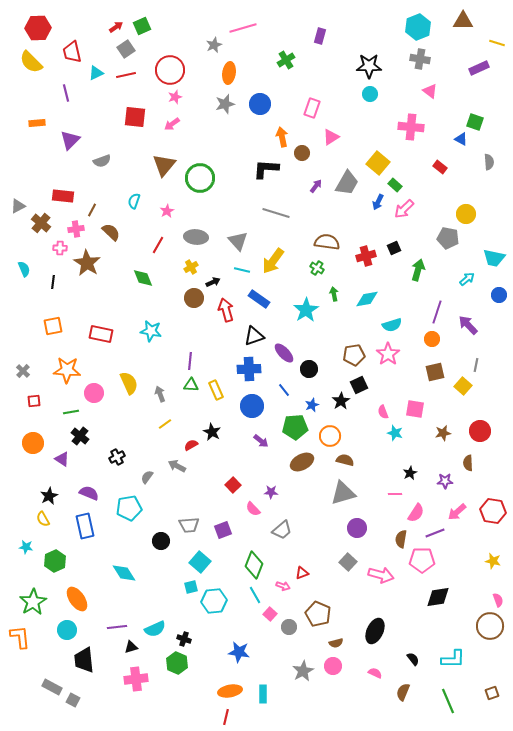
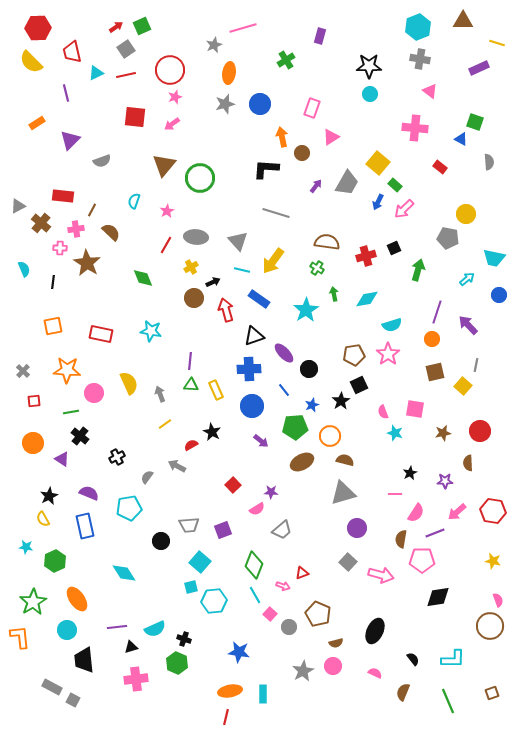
orange rectangle at (37, 123): rotated 28 degrees counterclockwise
pink cross at (411, 127): moved 4 px right, 1 px down
red line at (158, 245): moved 8 px right
pink semicircle at (253, 509): moved 4 px right; rotated 77 degrees counterclockwise
